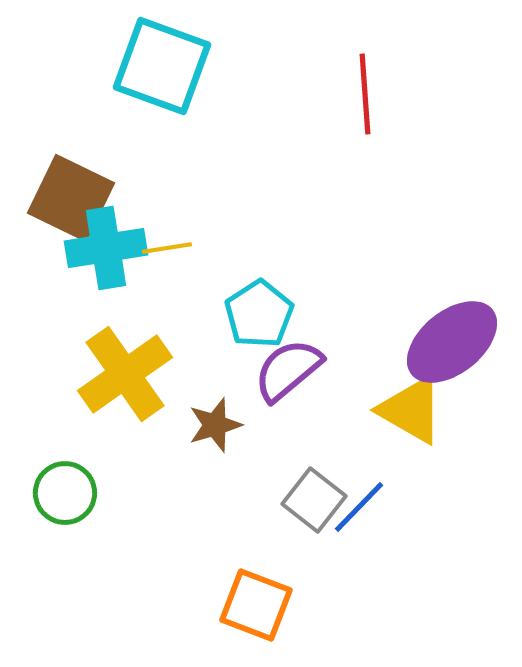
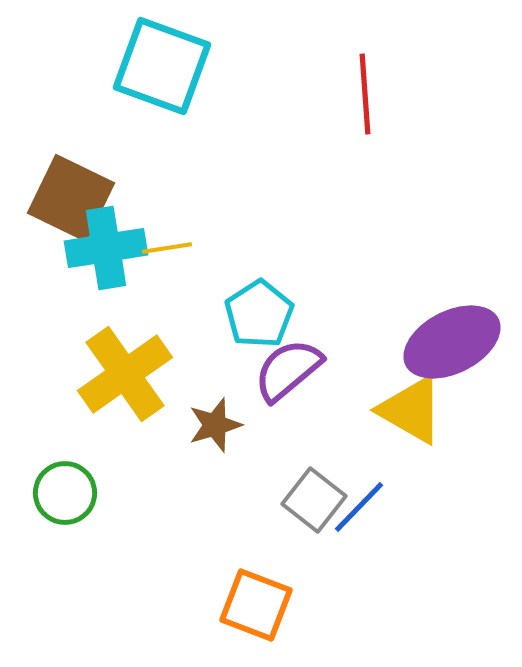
purple ellipse: rotated 12 degrees clockwise
